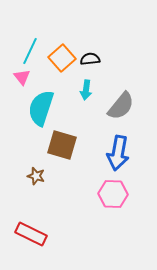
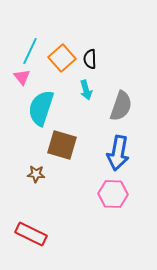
black semicircle: rotated 84 degrees counterclockwise
cyan arrow: rotated 24 degrees counterclockwise
gray semicircle: rotated 20 degrees counterclockwise
brown star: moved 2 px up; rotated 12 degrees counterclockwise
